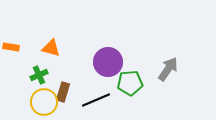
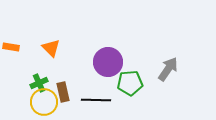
orange triangle: rotated 30 degrees clockwise
green cross: moved 8 px down
brown rectangle: rotated 30 degrees counterclockwise
black line: rotated 24 degrees clockwise
